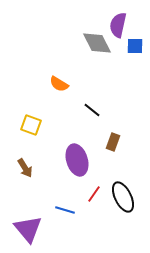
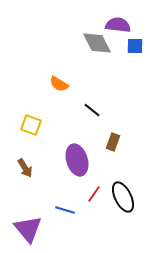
purple semicircle: rotated 85 degrees clockwise
